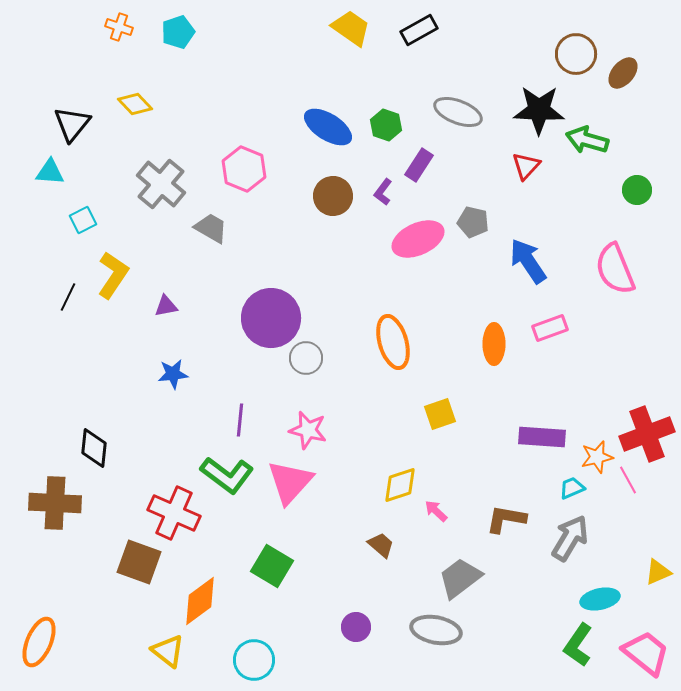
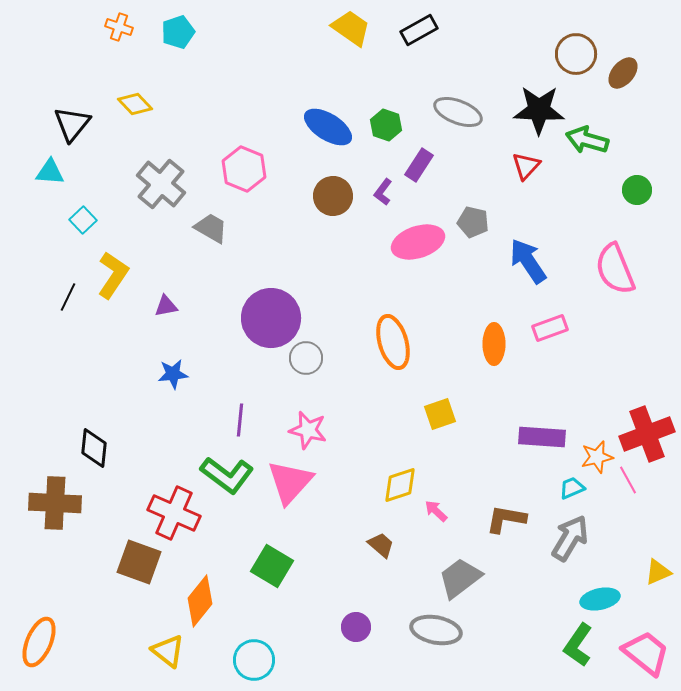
cyan square at (83, 220): rotated 16 degrees counterclockwise
pink ellipse at (418, 239): moved 3 px down; rotated 6 degrees clockwise
orange diamond at (200, 601): rotated 15 degrees counterclockwise
